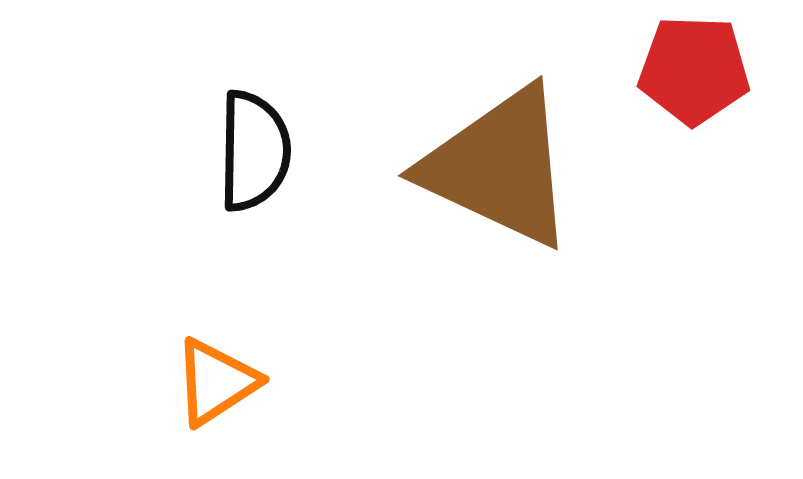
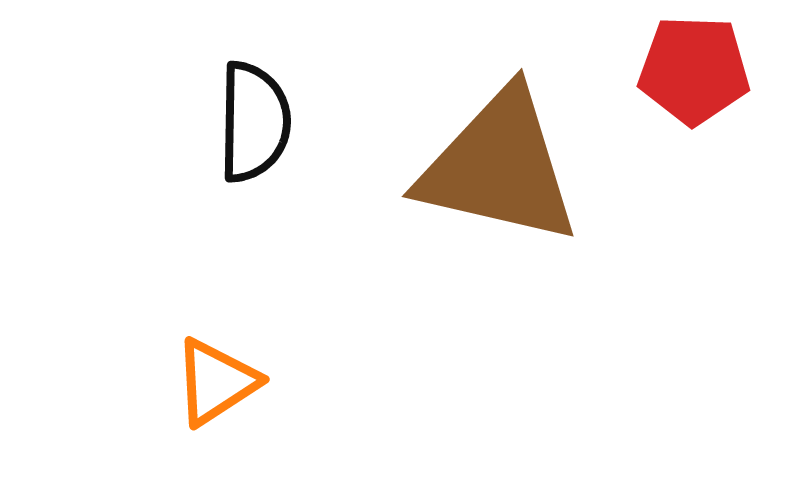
black semicircle: moved 29 px up
brown triangle: rotated 12 degrees counterclockwise
